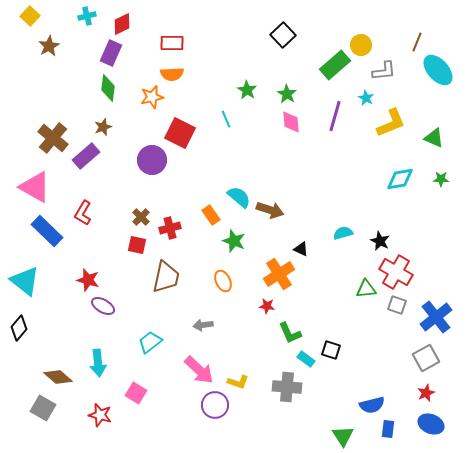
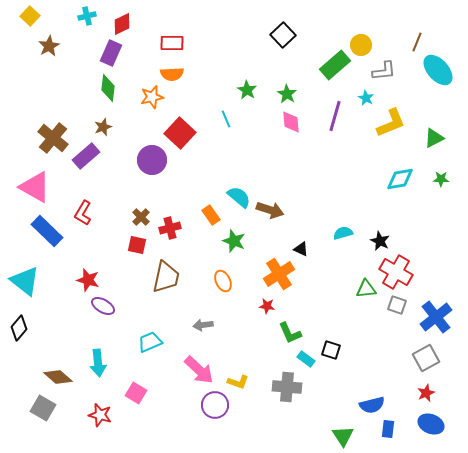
red square at (180, 133): rotated 16 degrees clockwise
green triangle at (434, 138): rotated 50 degrees counterclockwise
cyan trapezoid at (150, 342): rotated 15 degrees clockwise
